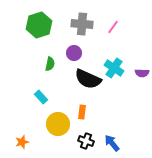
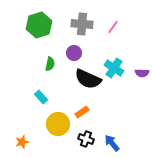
orange rectangle: rotated 48 degrees clockwise
black cross: moved 2 px up
